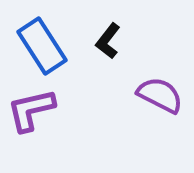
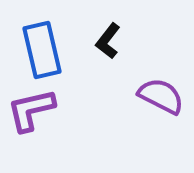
blue rectangle: moved 4 px down; rotated 20 degrees clockwise
purple semicircle: moved 1 px right, 1 px down
